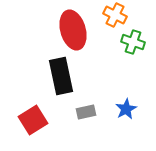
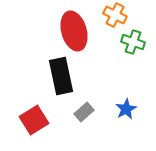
red ellipse: moved 1 px right, 1 px down
gray rectangle: moved 2 px left; rotated 30 degrees counterclockwise
red square: moved 1 px right
